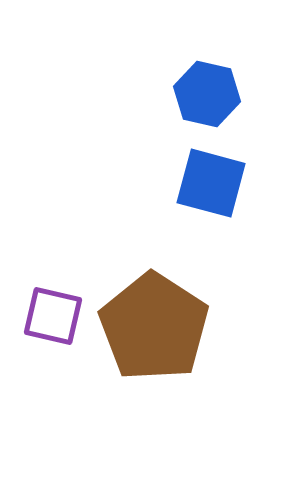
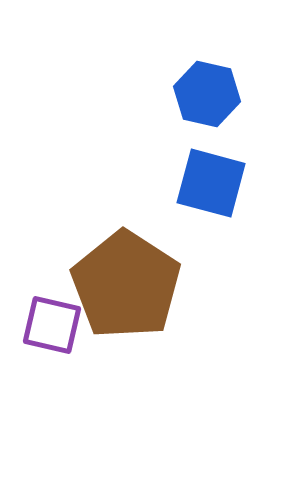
purple square: moved 1 px left, 9 px down
brown pentagon: moved 28 px left, 42 px up
